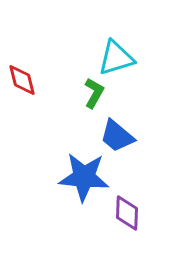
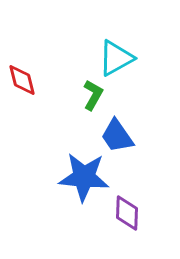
cyan triangle: rotated 12 degrees counterclockwise
green L-shape: moved 1 px left, 2 px down
blue trapezoid: rotated 15 degrees clockwise
